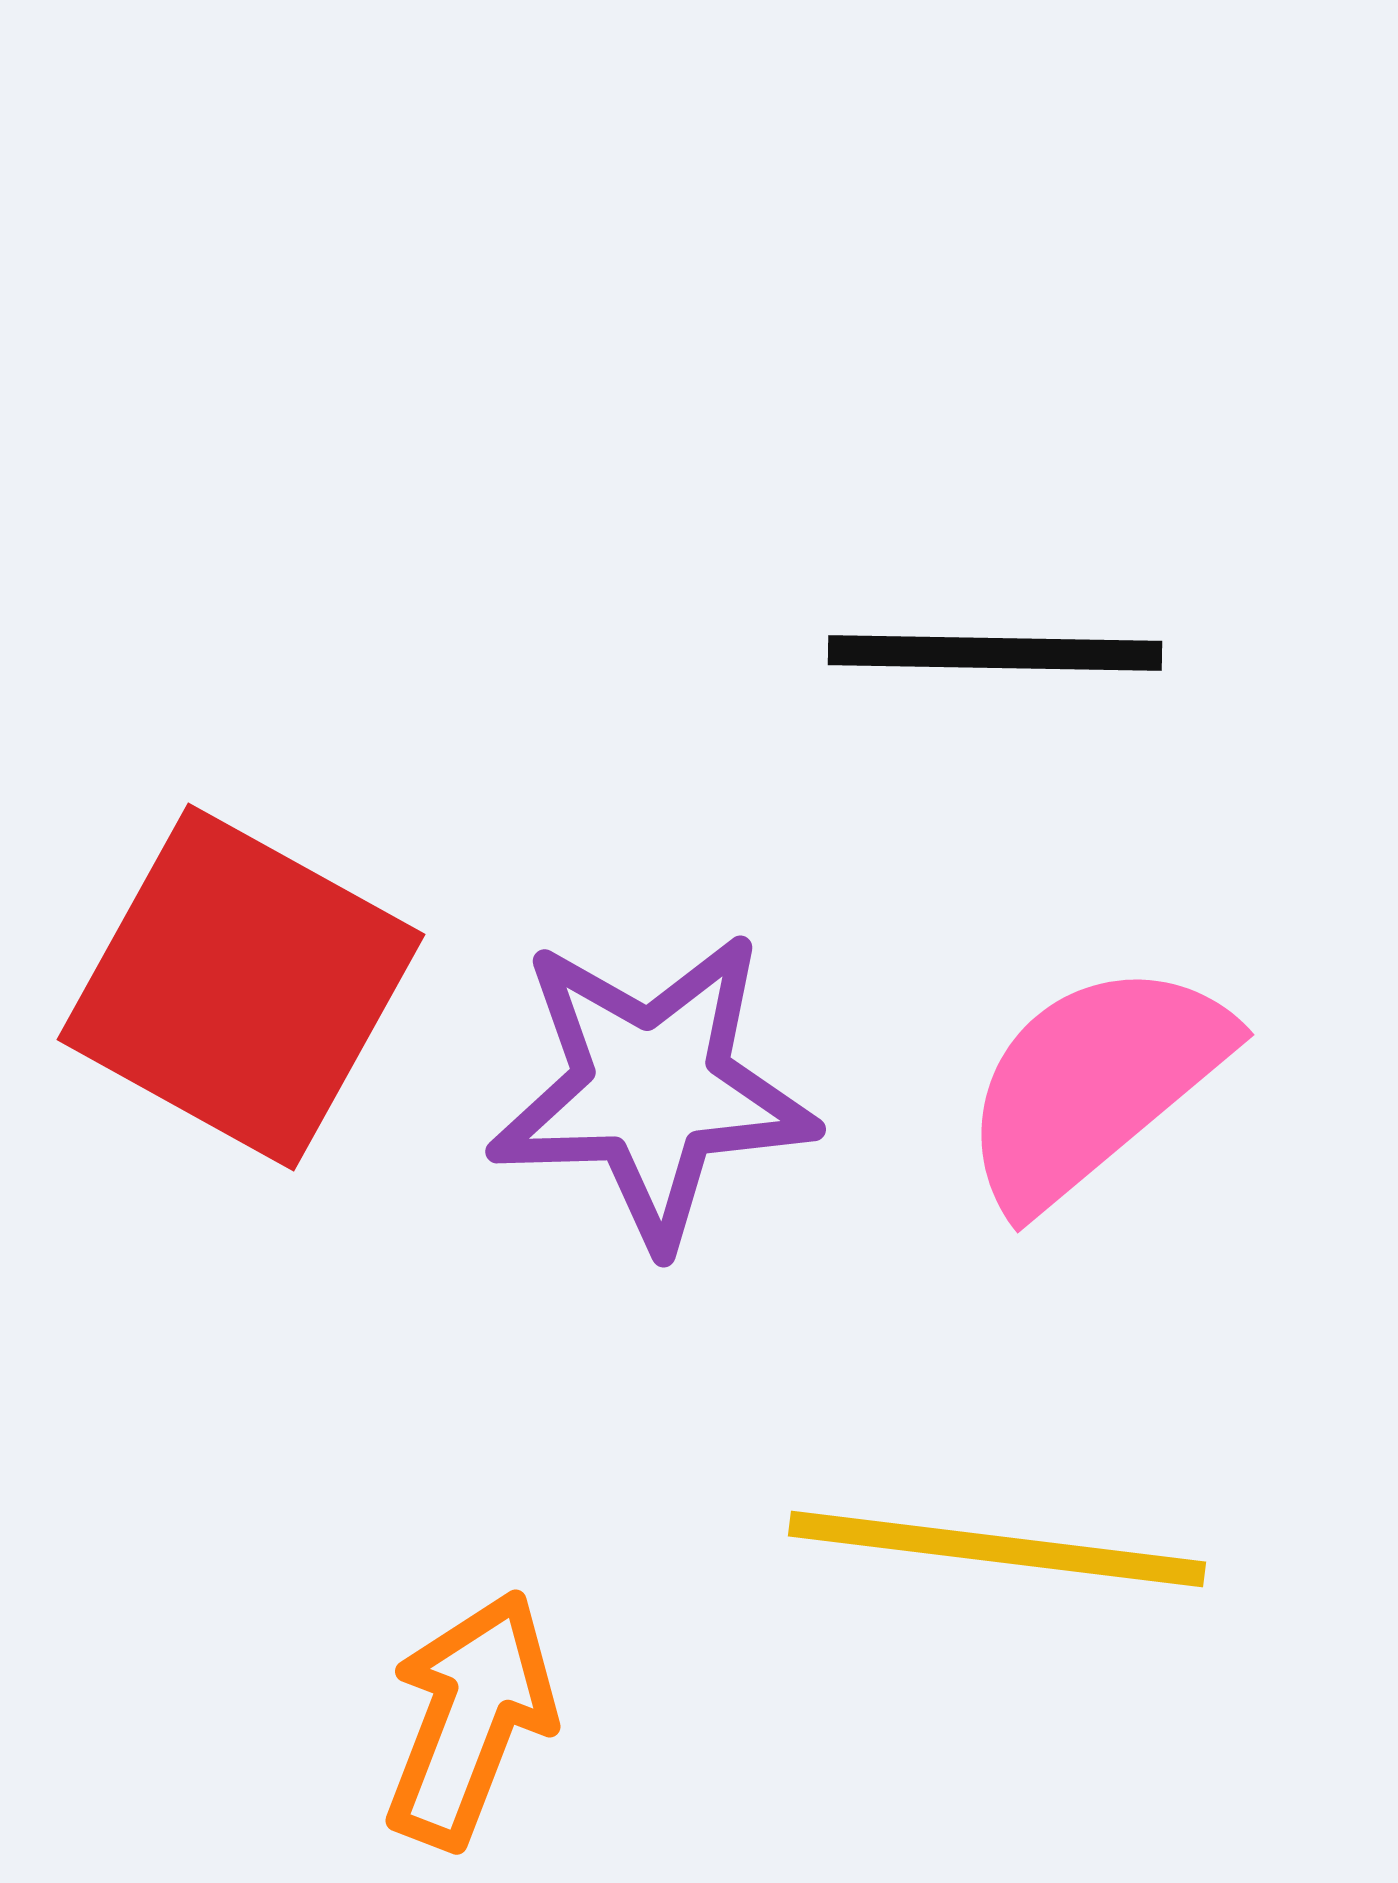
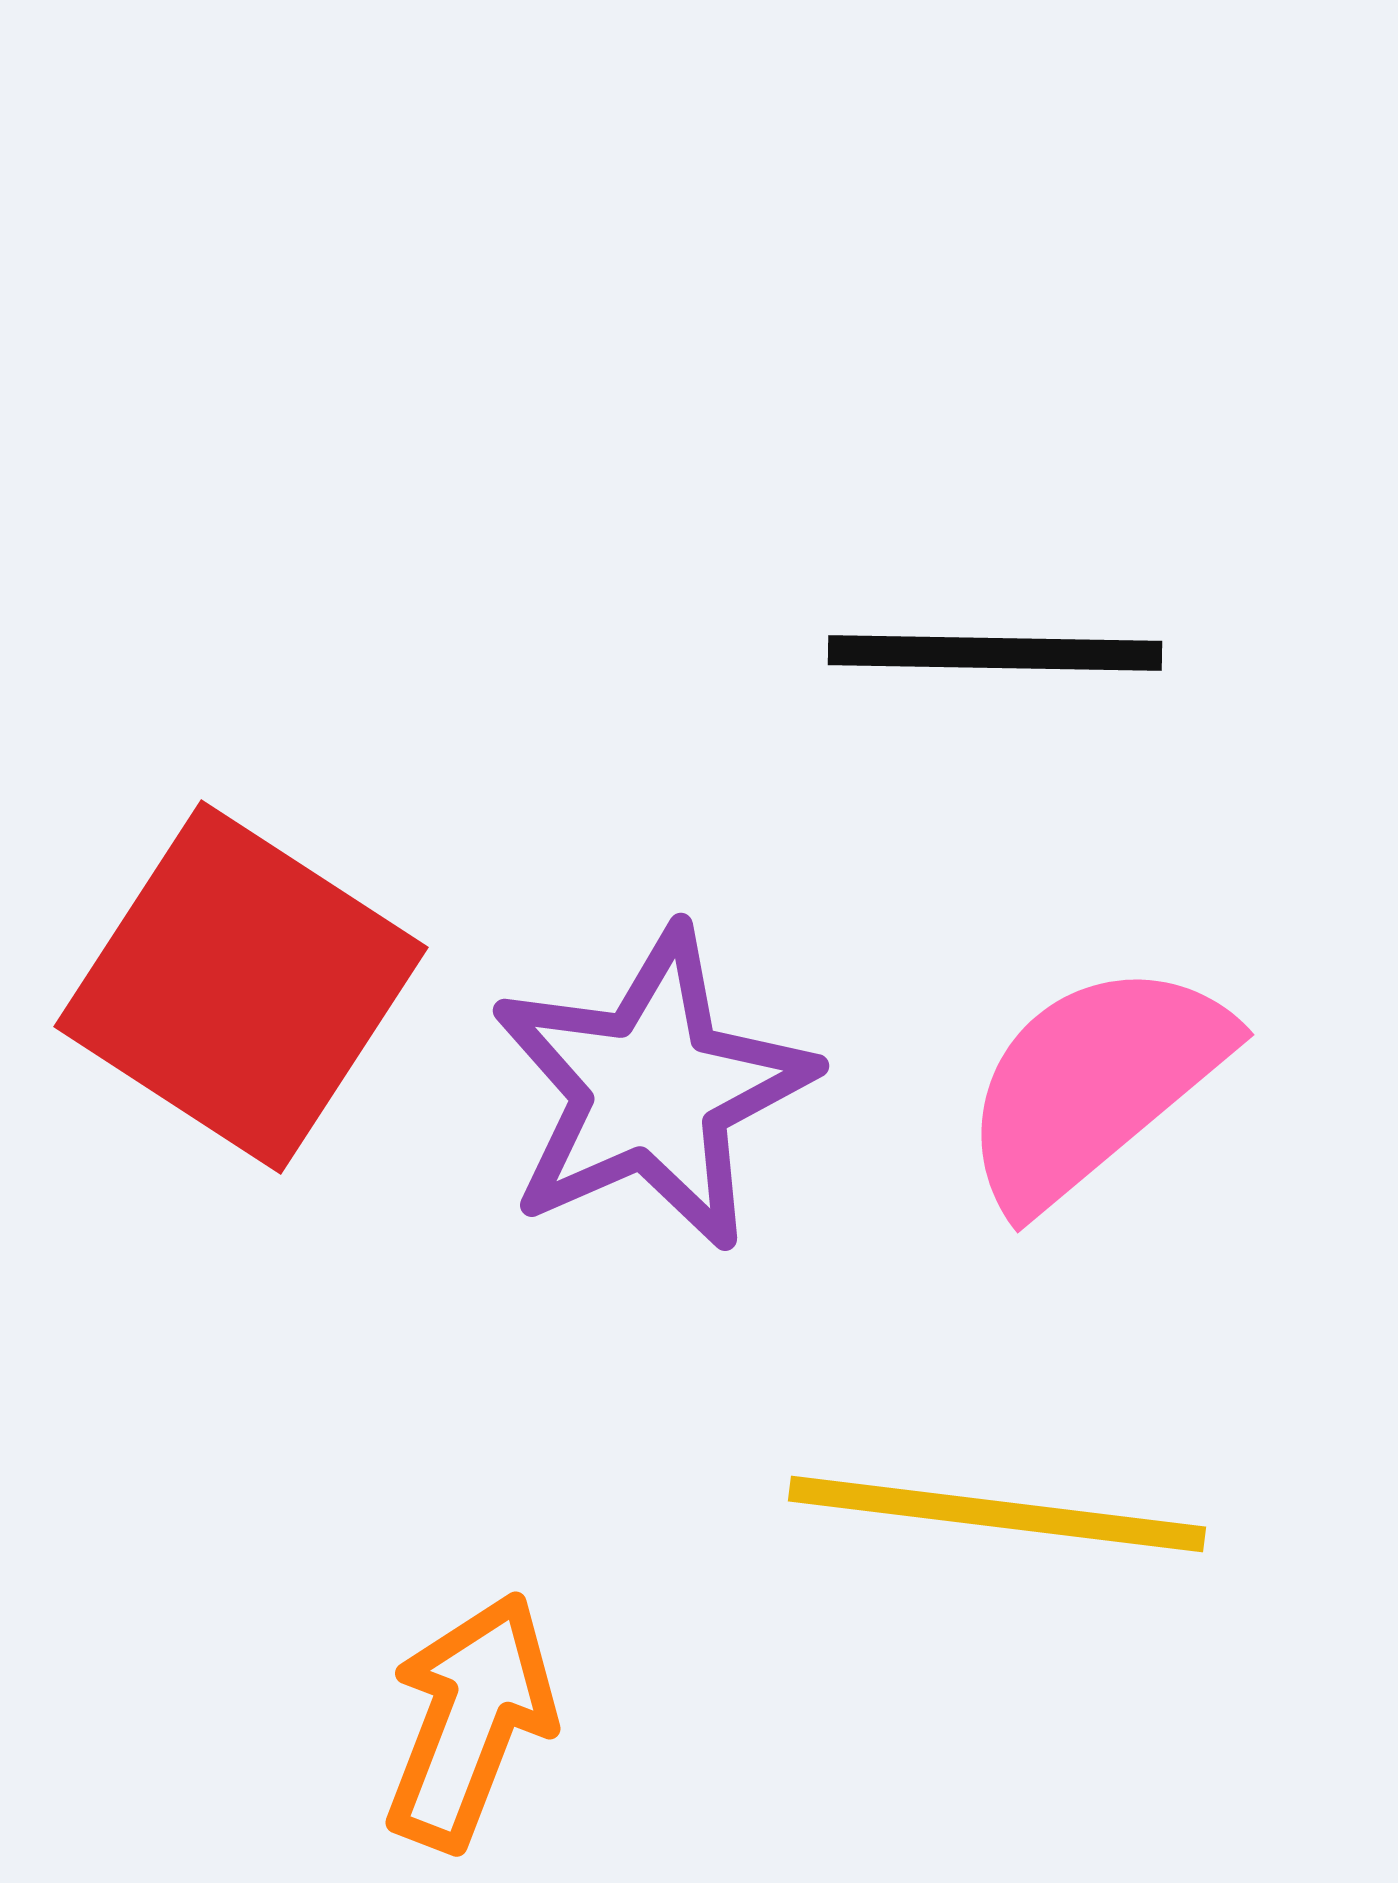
red square: rotated 4 degrees clockwise
purple star: rotated 22 degrees counterclockwise
yellow line: moved 35 px up
orange arrow: moved 2 px down
